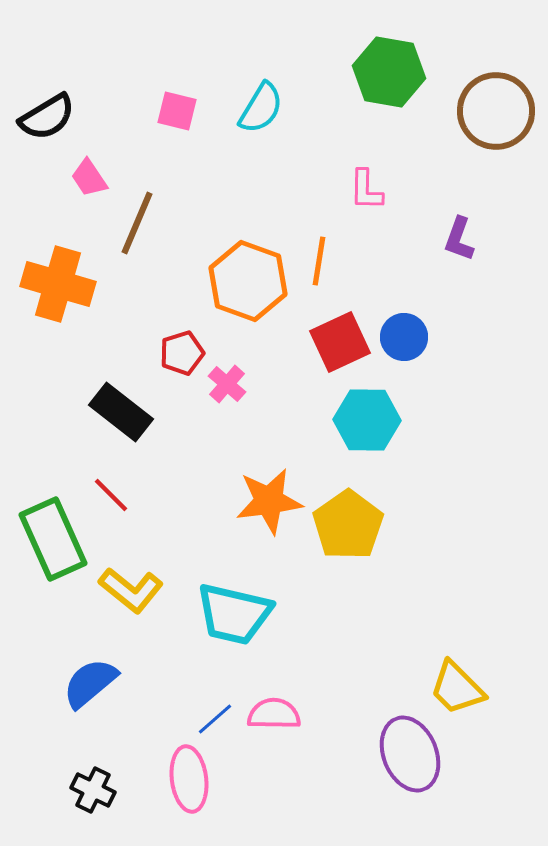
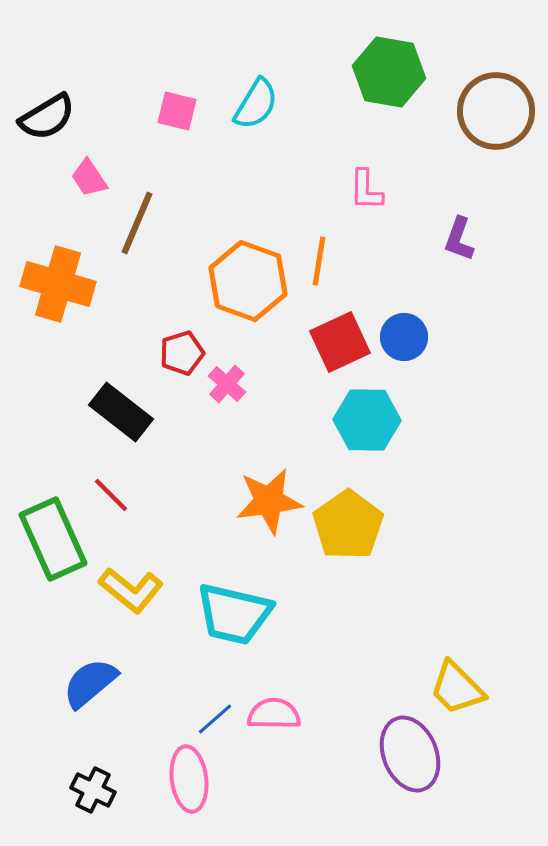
cyan semicircle: moved 5 px left, 4 px up
